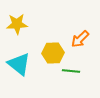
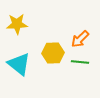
green line: moved 9 px right, 9 px up
